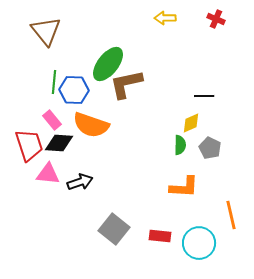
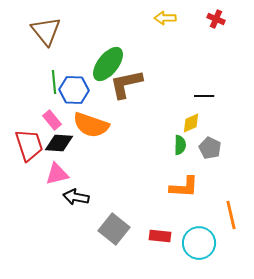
green line: rotated 10 degrees counterclockwise
pink triangle: moved 9 px right; rotated 20 degrees counterclockwise
black arrow: moved 4 px left, 15 px down; rotated 150 degrees counterclockwise
